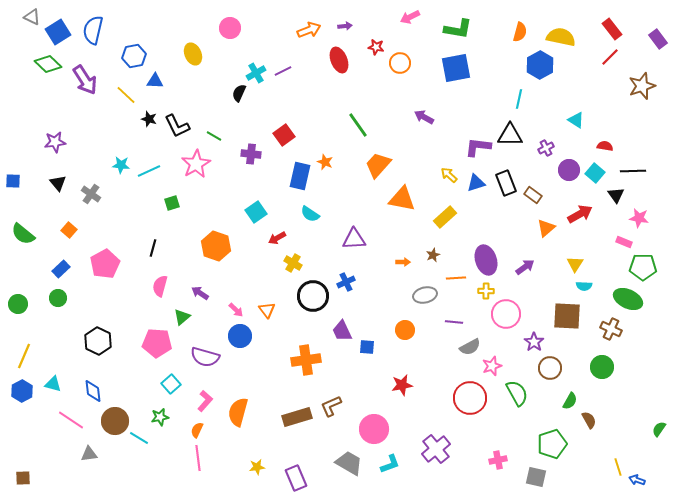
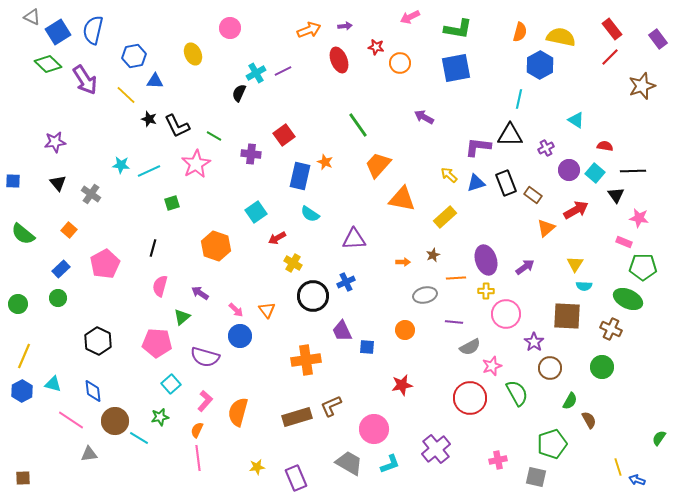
red arrow at (580, 214): moved 4 px left, 4 px up
green semicircle at (659, 429): moved 9 px down
